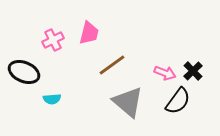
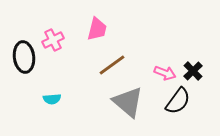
pink trapezoid: moved 8 px right, 4 px up
black ellipse: moved 15 px up; rotated 60 degrees clockwise
